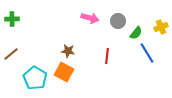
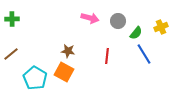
blue line: moved 3 px left, 1 px down
